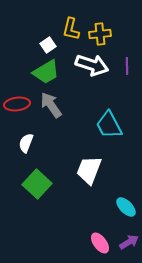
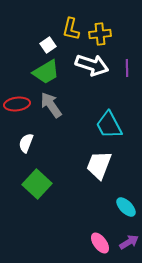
purple line: moved 2 px down
white trapezoid: moved 10 px right, 5 px up
